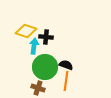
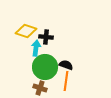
cyan arrow: moved 2 px right, 2 px down
brown cross: moved 2 px right
